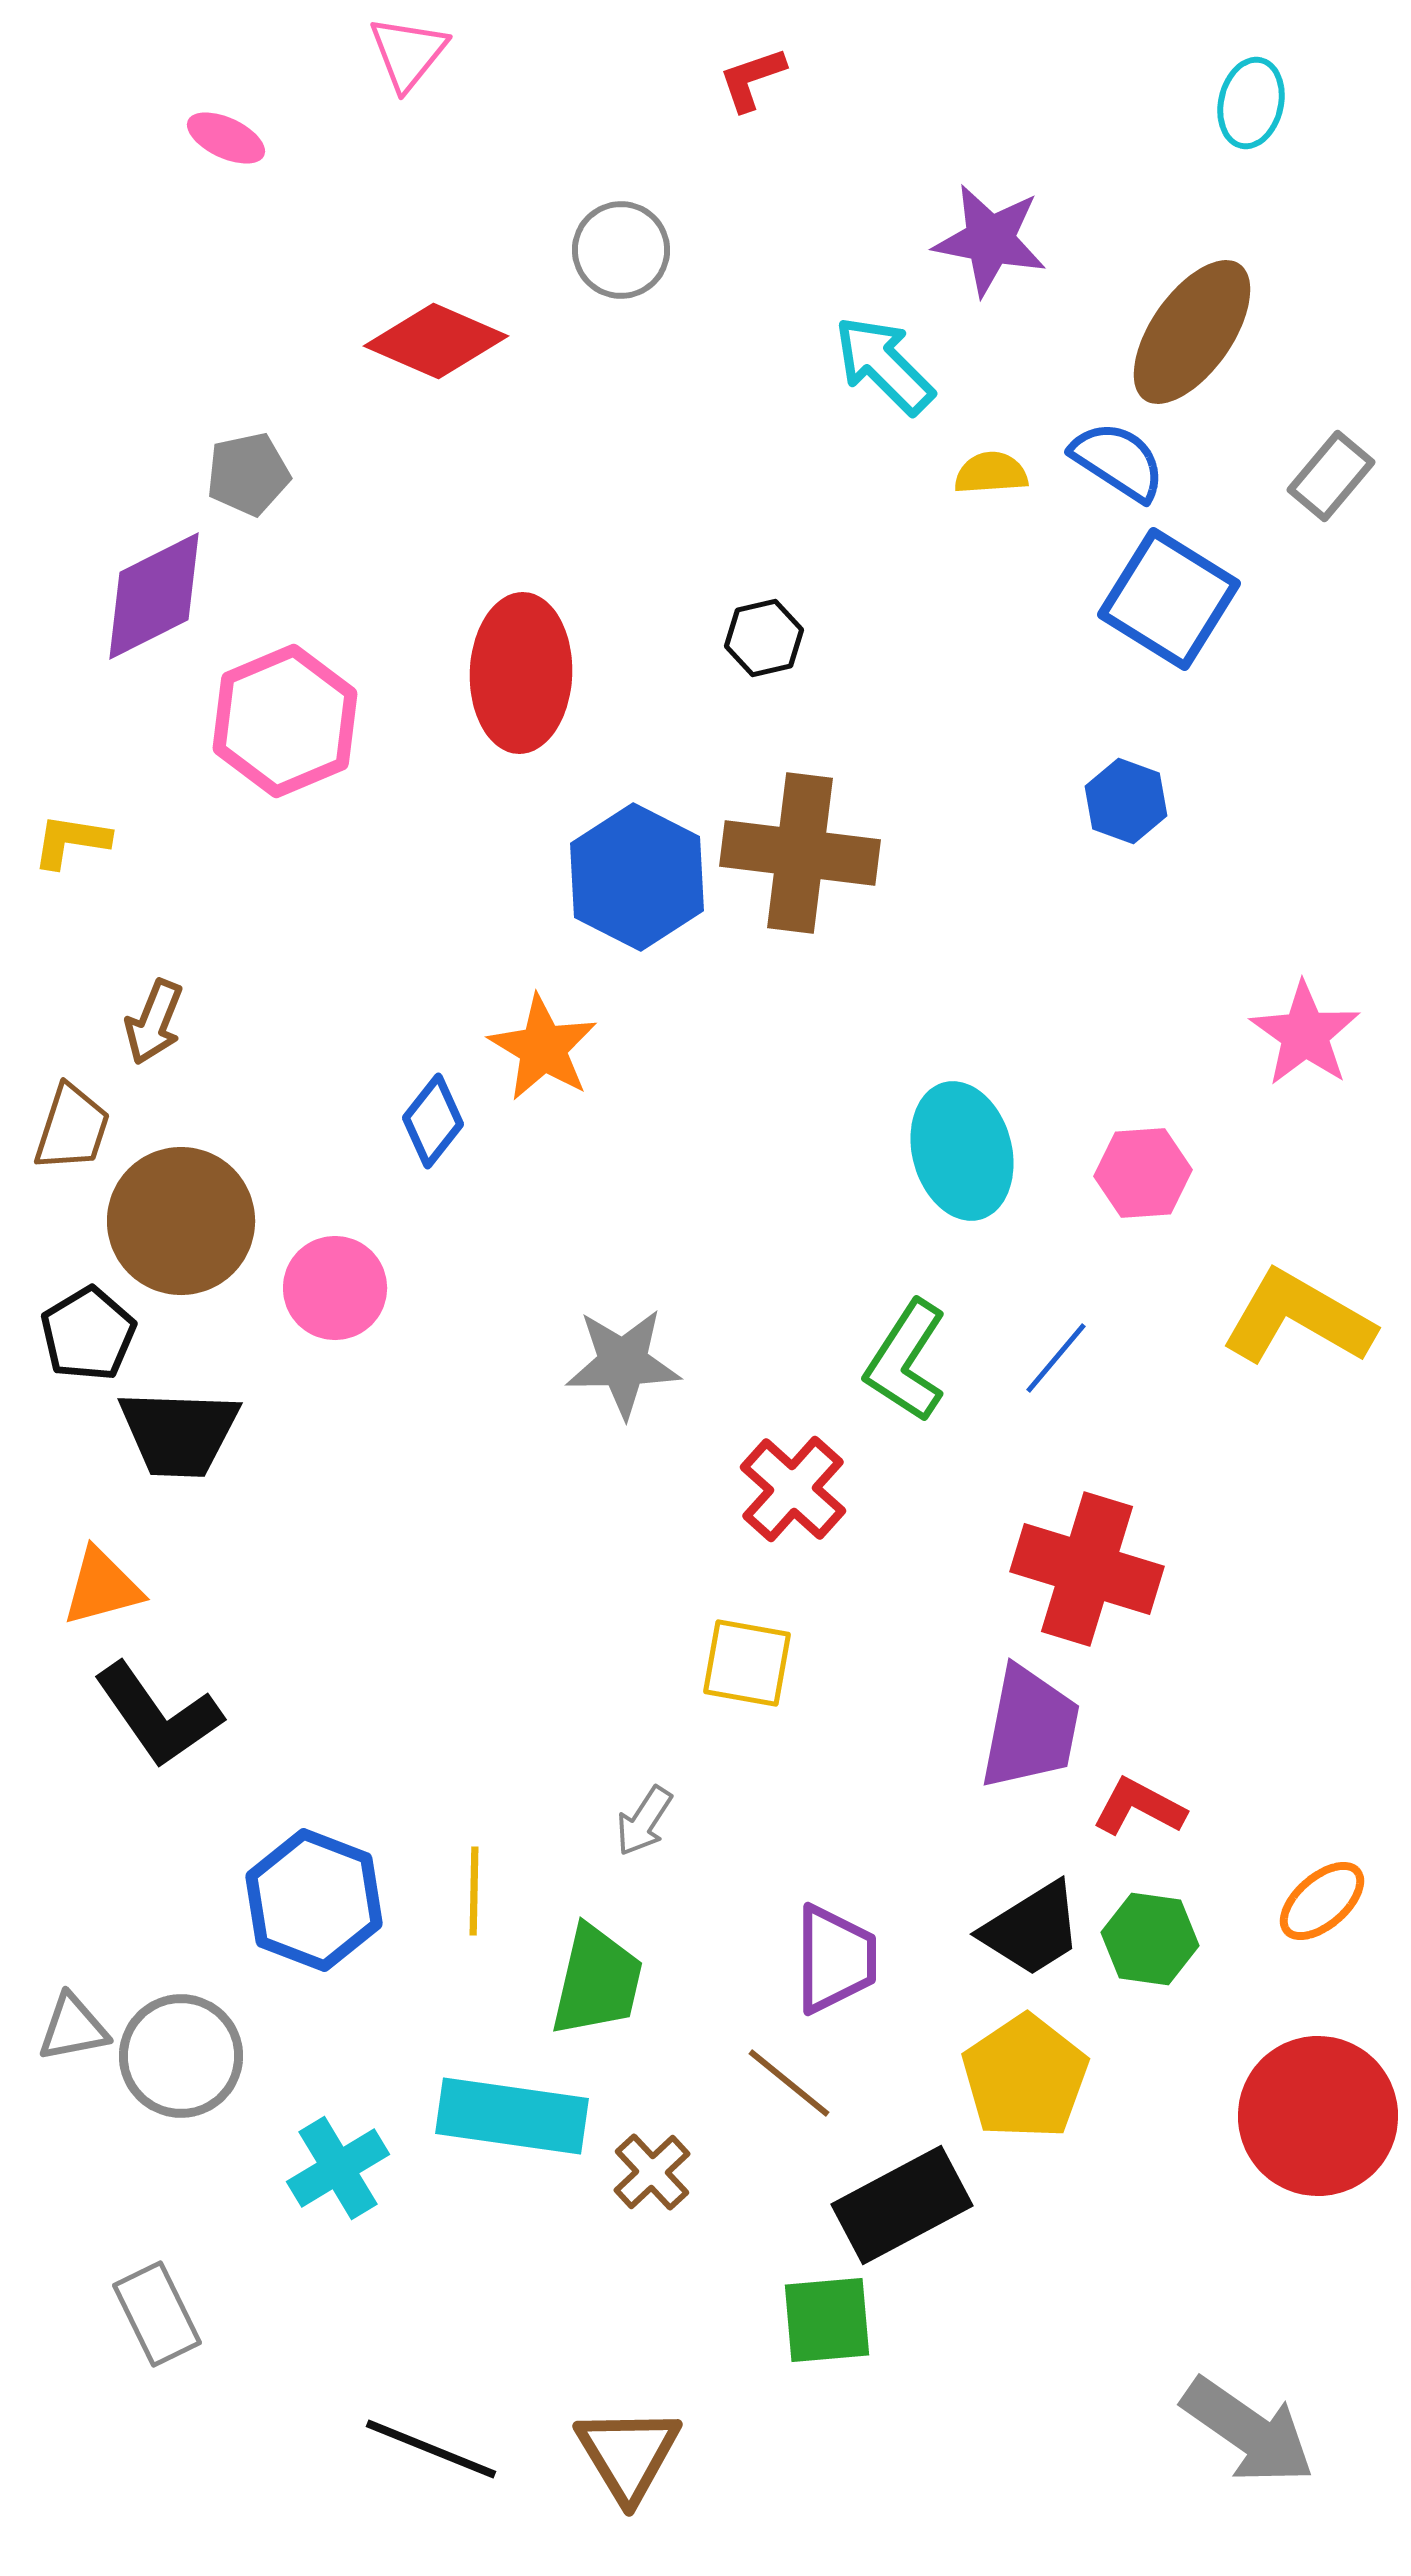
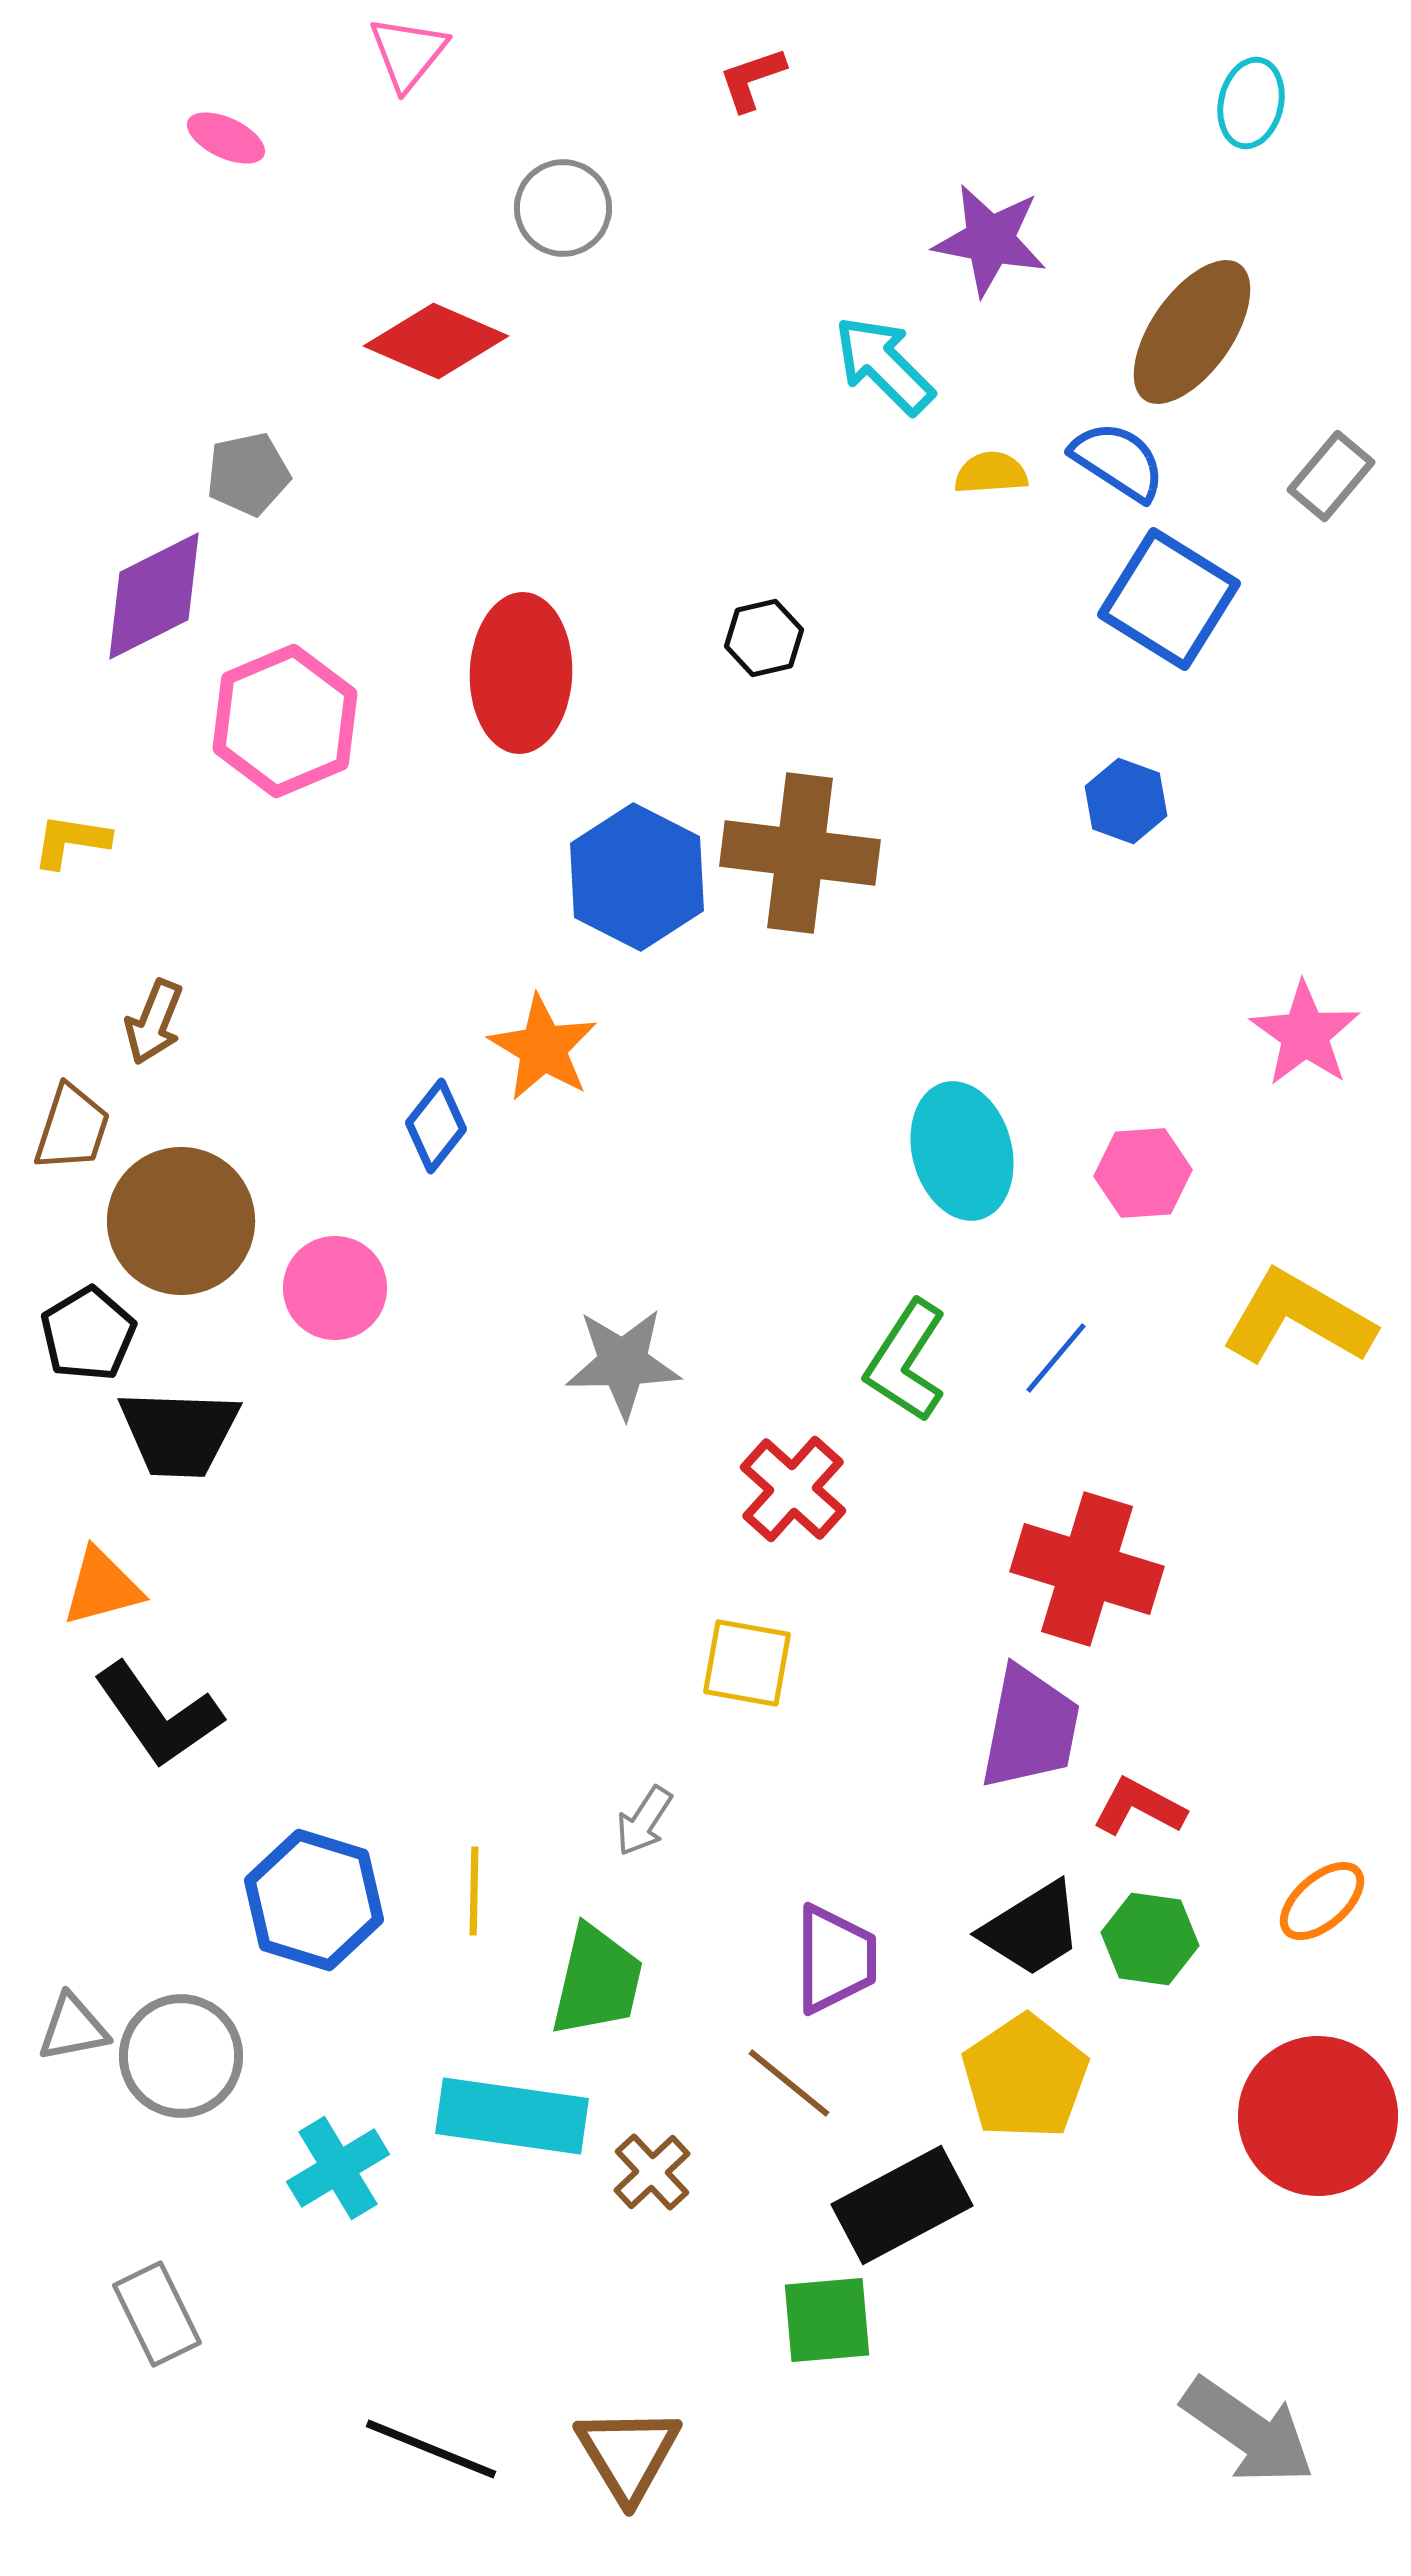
gray circle at (621, 250): moved 58 px left, 42 px up
blue diamond at (433, 1121): moved 3 px right, 5 px down
blue hexagon at (314, 1900): rotated 4 degrees counterclockwise
